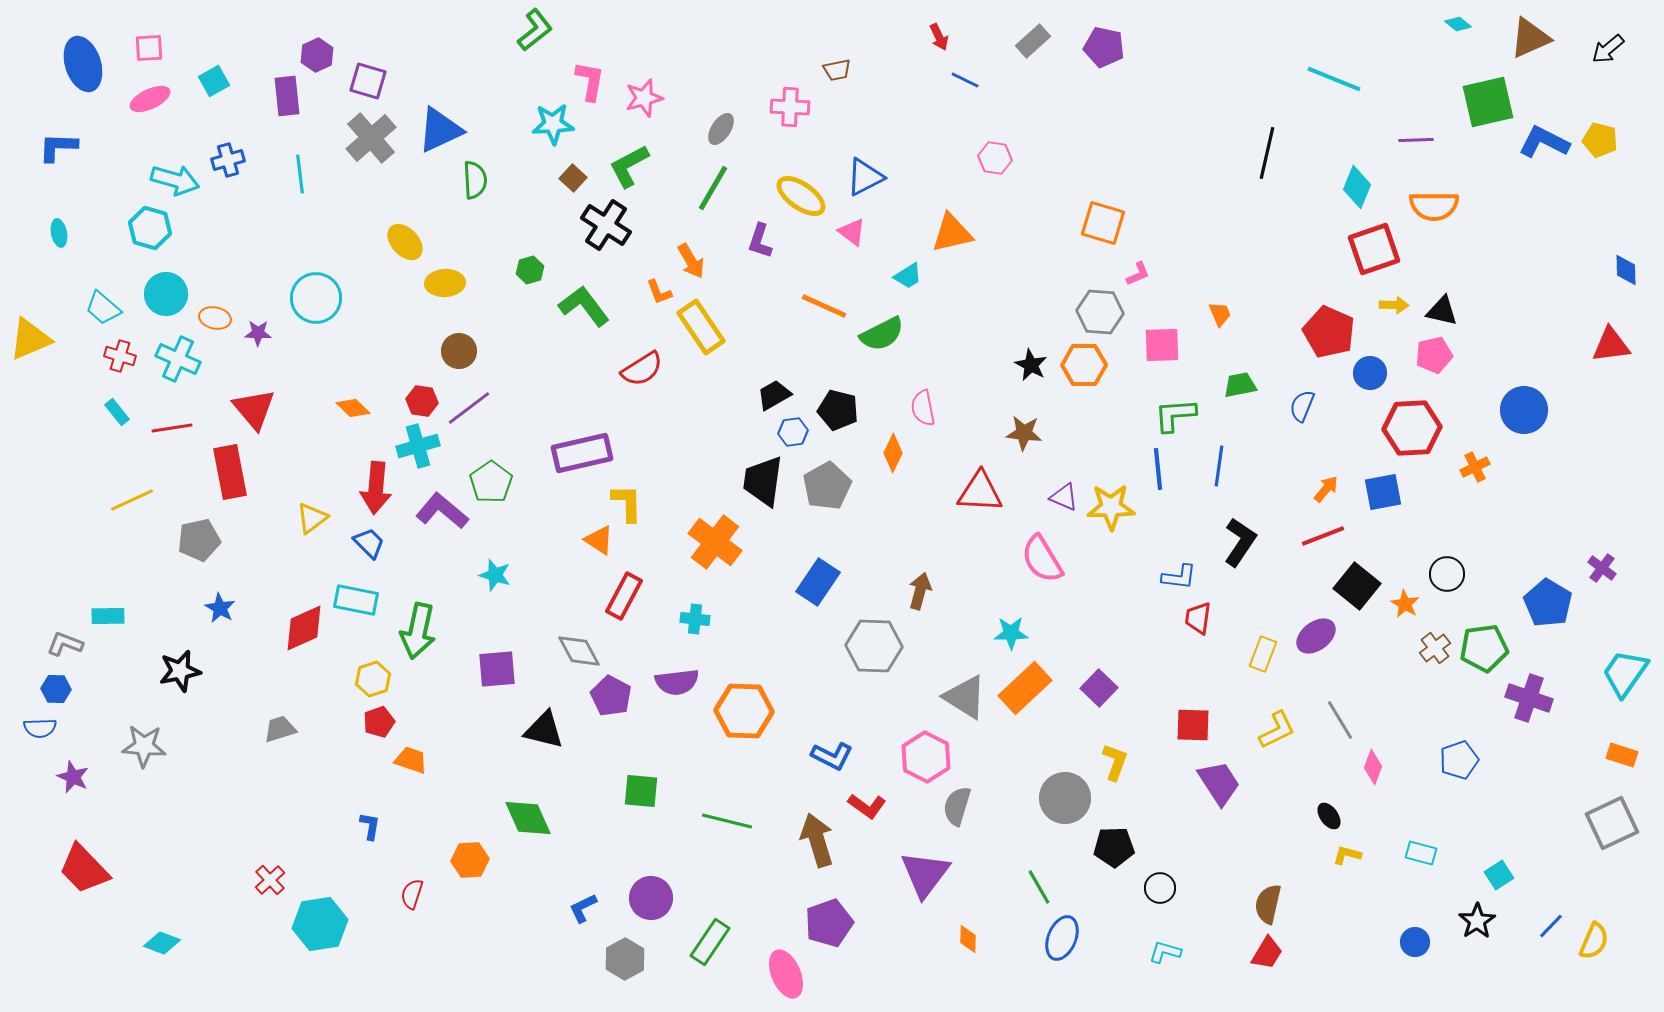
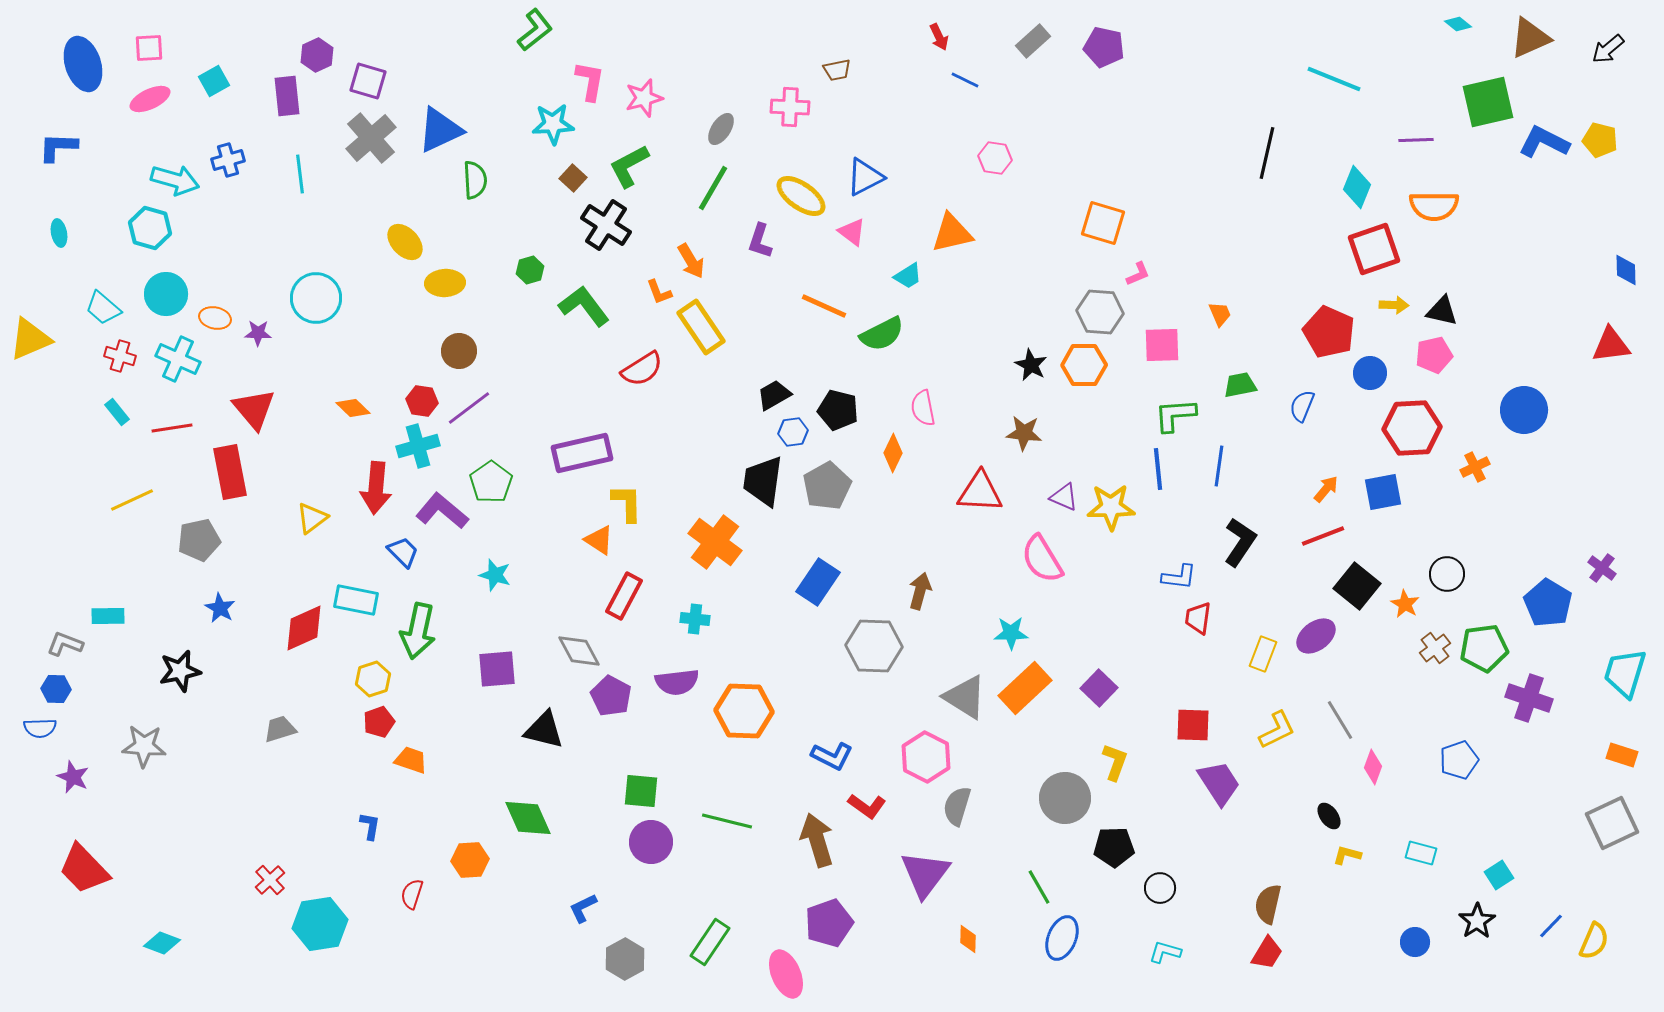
blue trapezoid at (369, 543): moved 34 px right, 9 px down
cyan trapezoid at (1625, 673): rotated 18 degrees counterclockwise
purple circle at (651, 898): moved 56 px up
